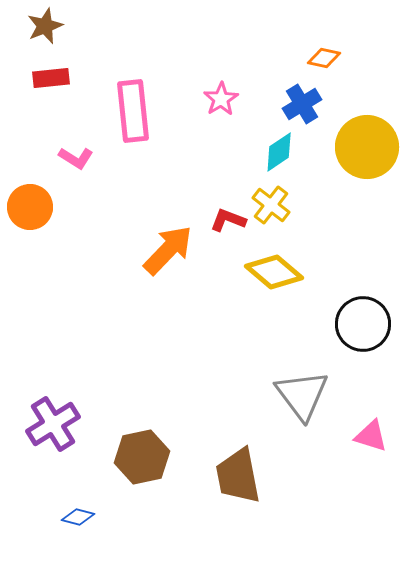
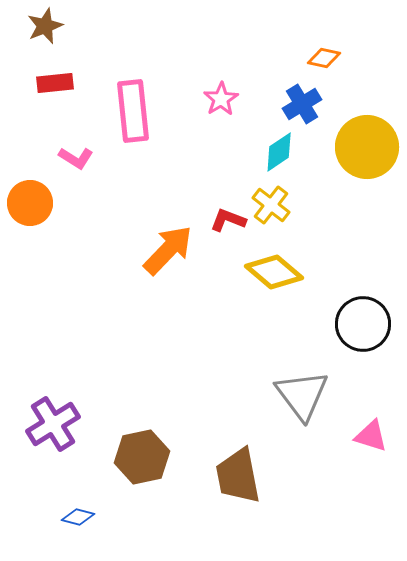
red rectangle: moved 4 px right, 5 px down
orange circle: moved 4 px up
